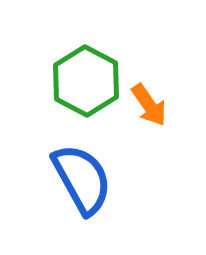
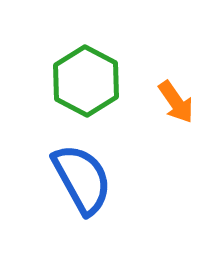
orange arrow: moved 27 px right, 3 px up
